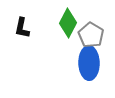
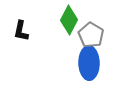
green diamond: moved 1 px right, 3 px up
black L-shape: moved 1 px left, 3 px down
